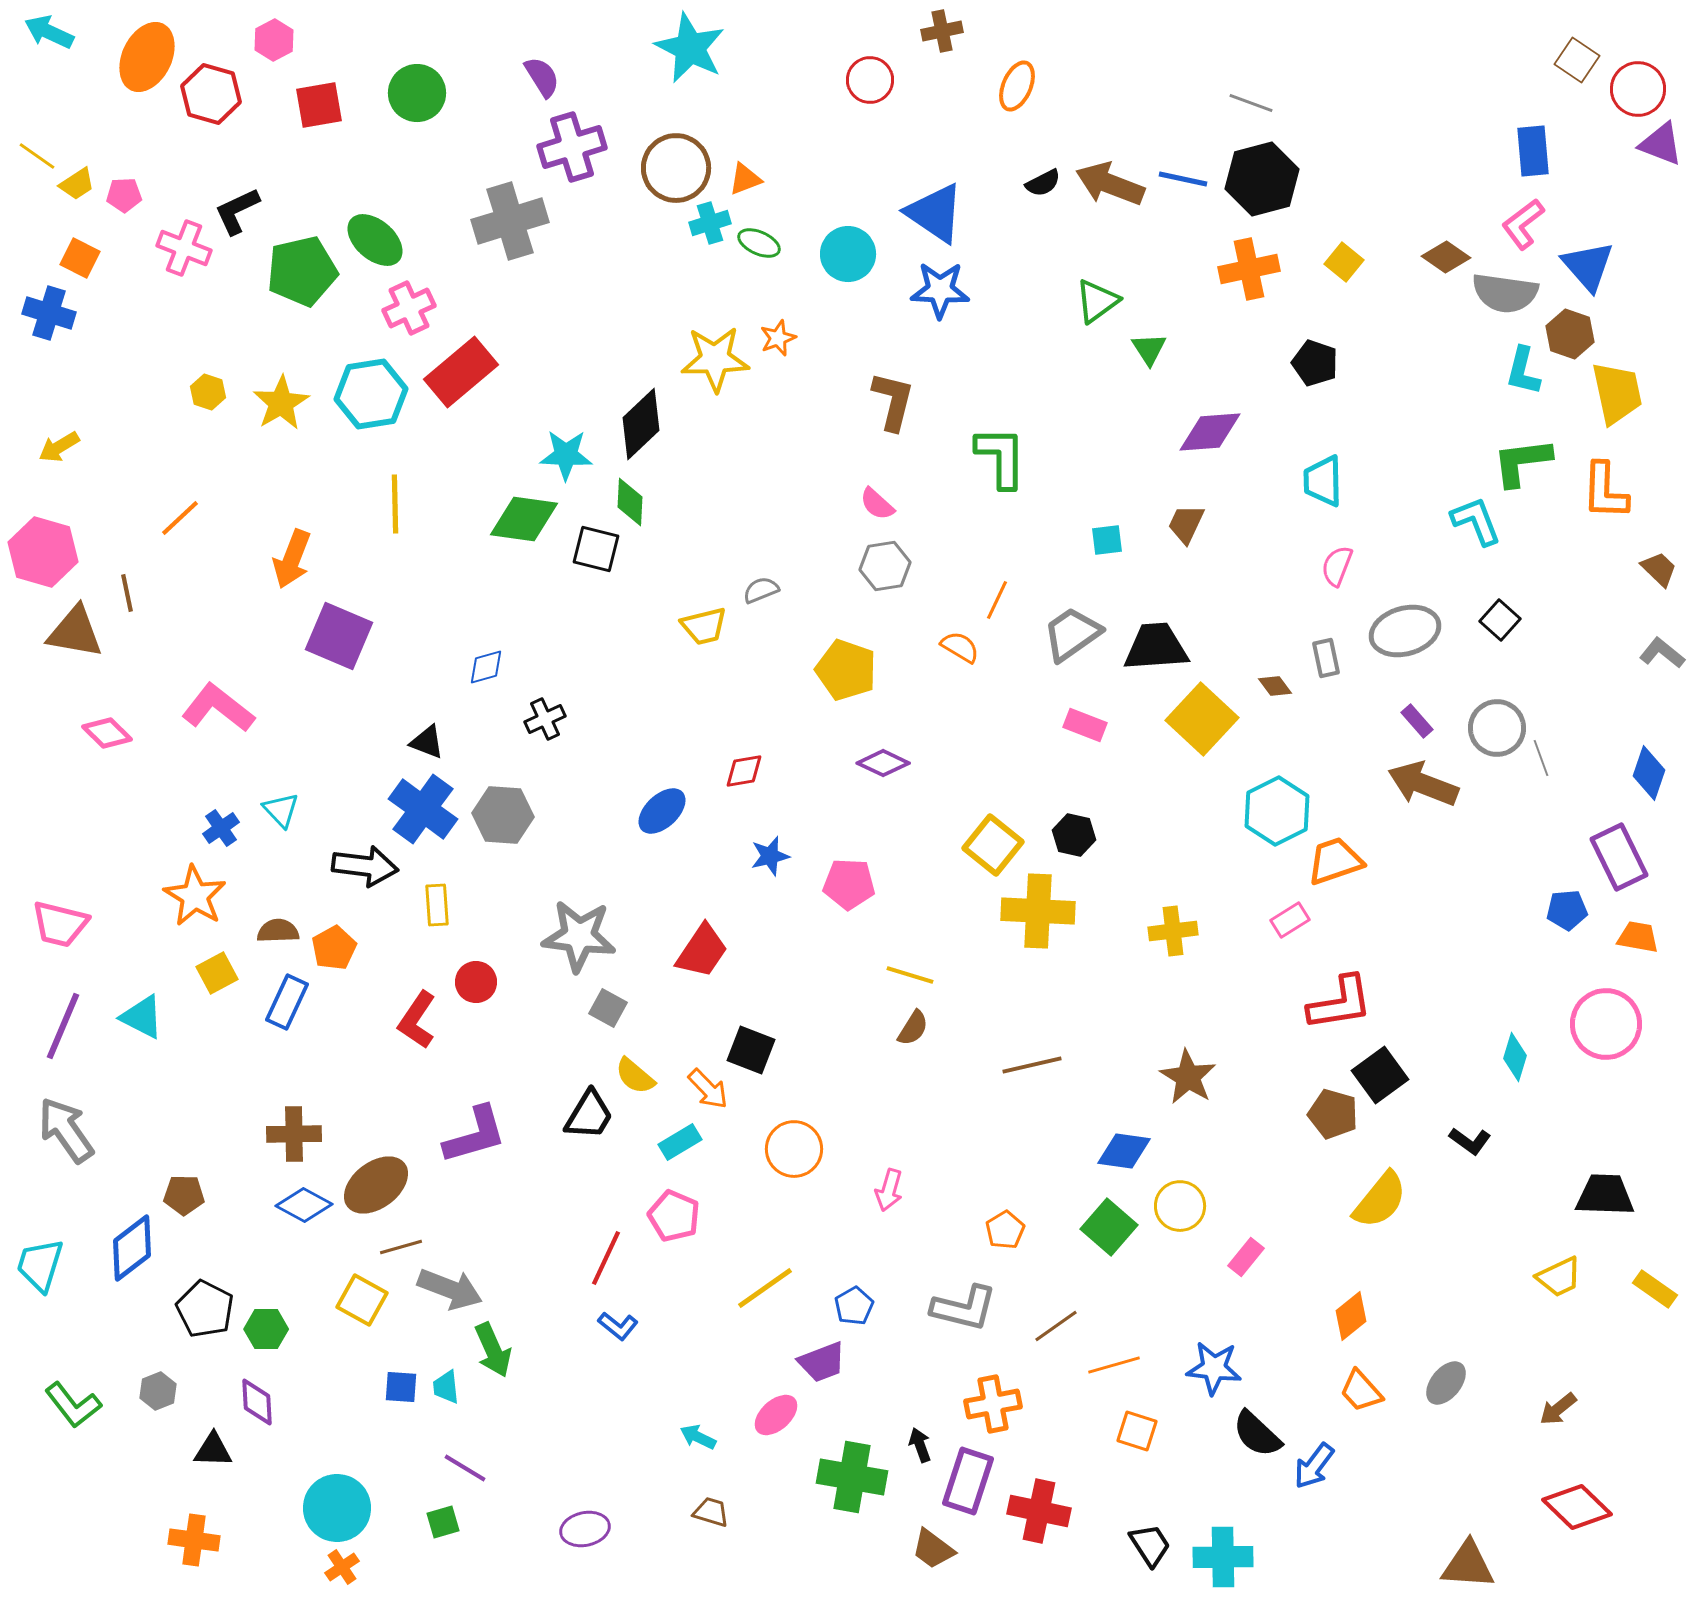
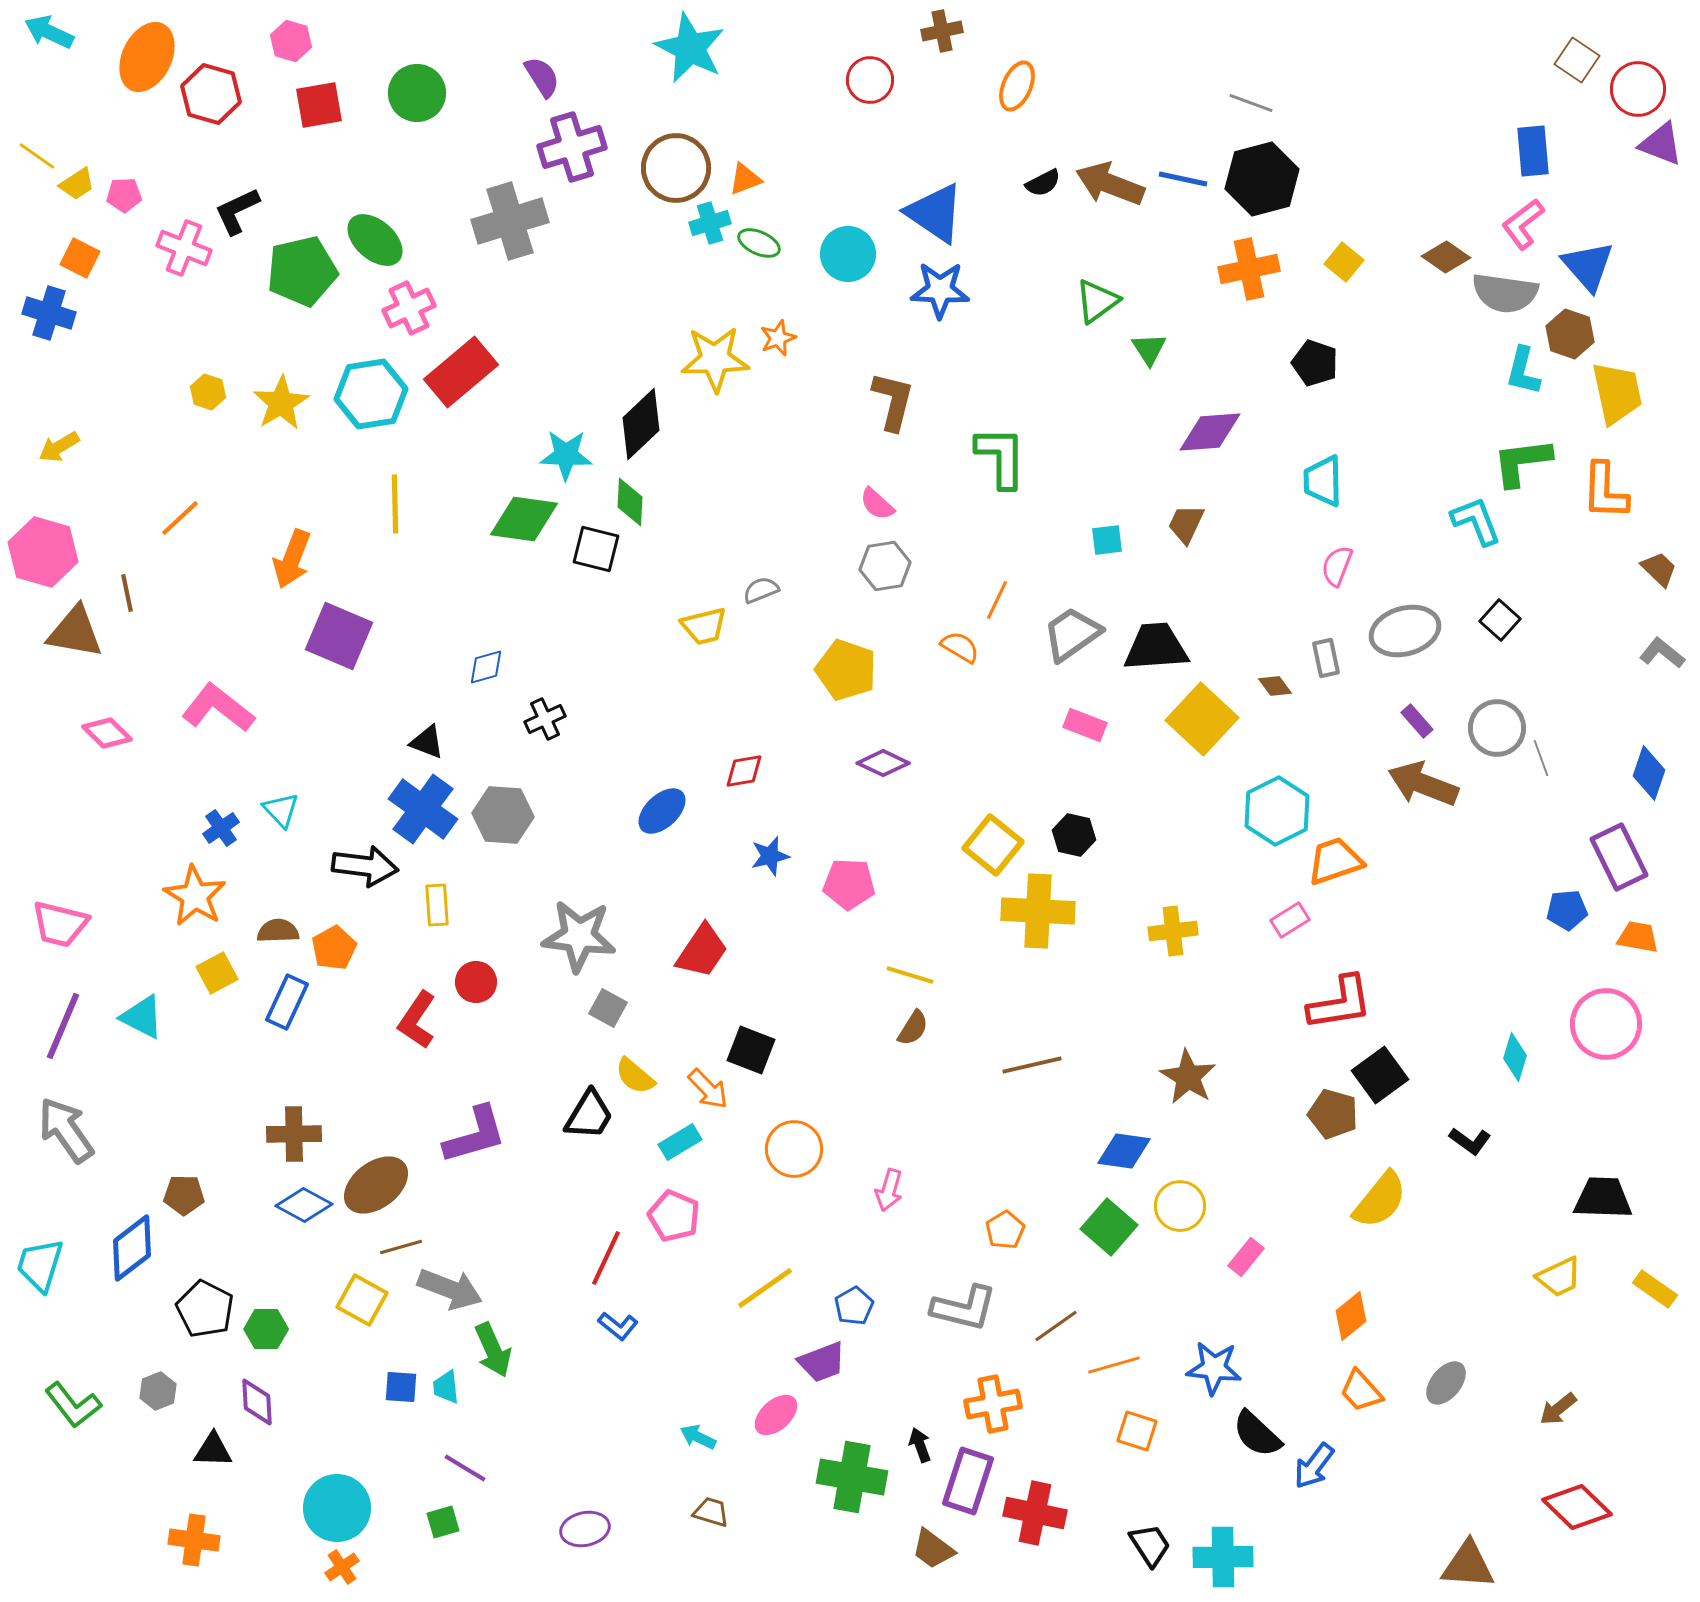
pink hexagon at (274, 40): moved 17 px right, 1 px down; rotated 15 degrees counterclockwise
black trapezoid at (1605, 1195): moved 2 px left, 3 px down
red cross at (1039, 1511): moved 4 px left, 2 px down
